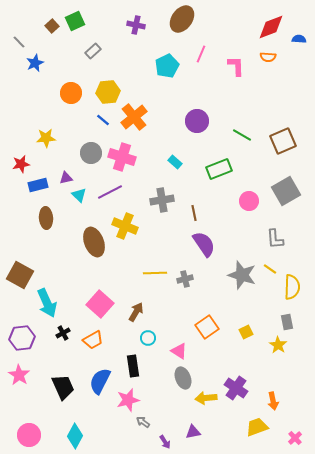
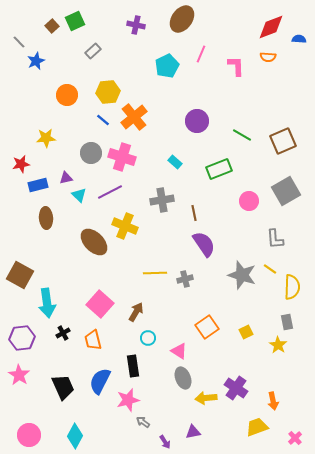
blue star at (35, 63): moved 1 px right, 2 px up
orange circle at (71, 93): moved 4 px left, 2 px down
brown ellipse at (94, 242): rotated 24 degrees counterclockwise
cyan arrow at (47, 303): rotated 16 degrees clockwise
orange trapezoid at (93, 340): rotated 105 degrees clockwise
